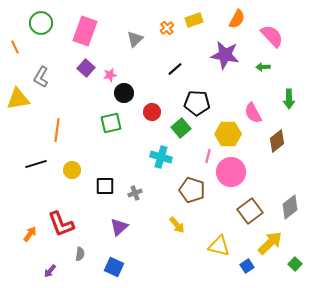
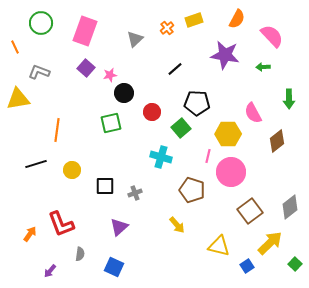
gray L-shape at (41, 77): moved 2 px left, 5 px up; rotated 80 degrees clockwise
